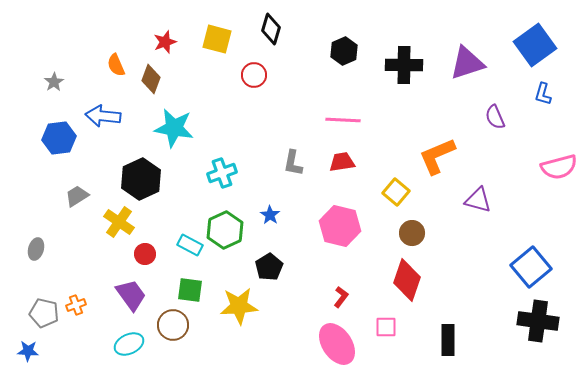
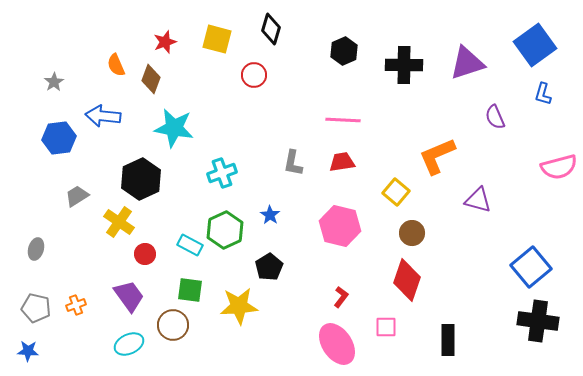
purple trapezoid at (131, 295): moved 2 px left, 1 px down
gray pentagon at (44, 313): moved 8 px left, 5 px up
